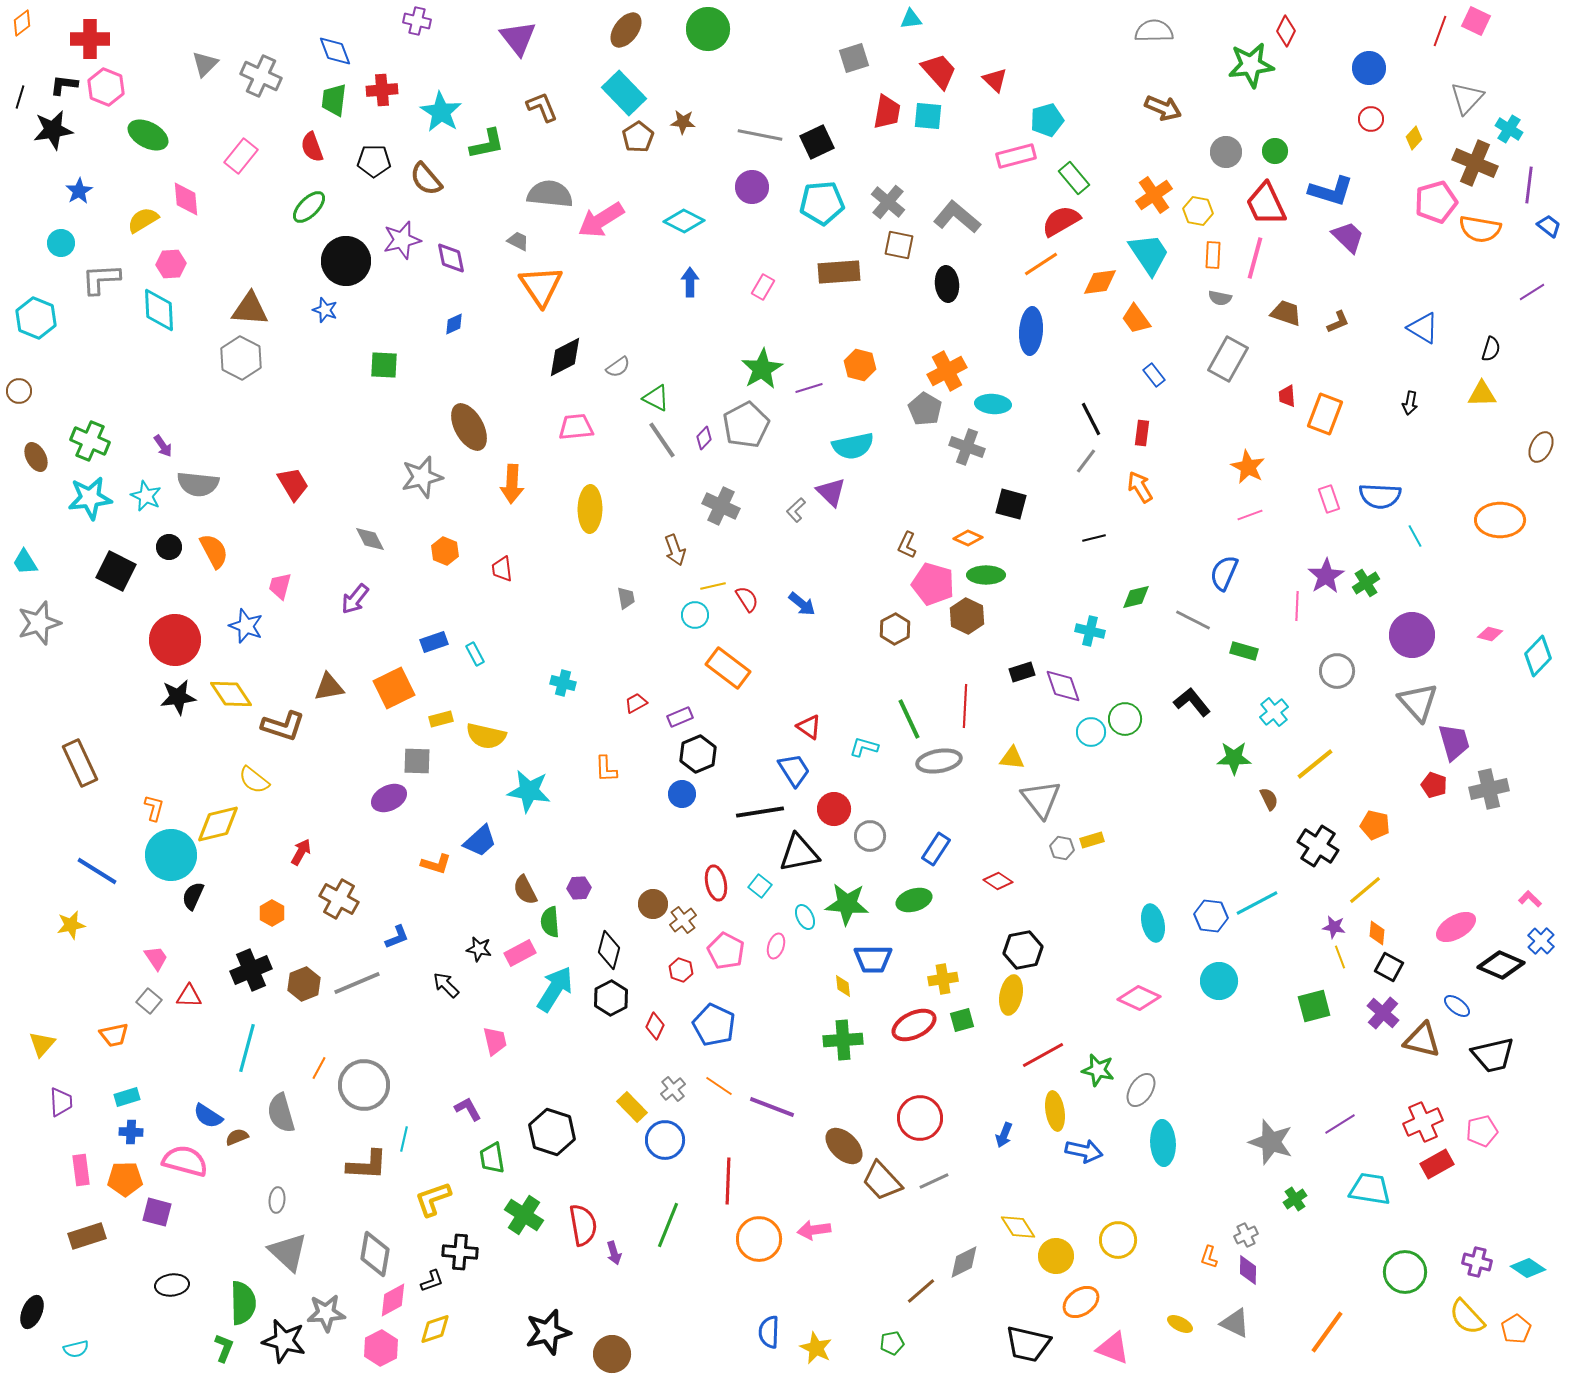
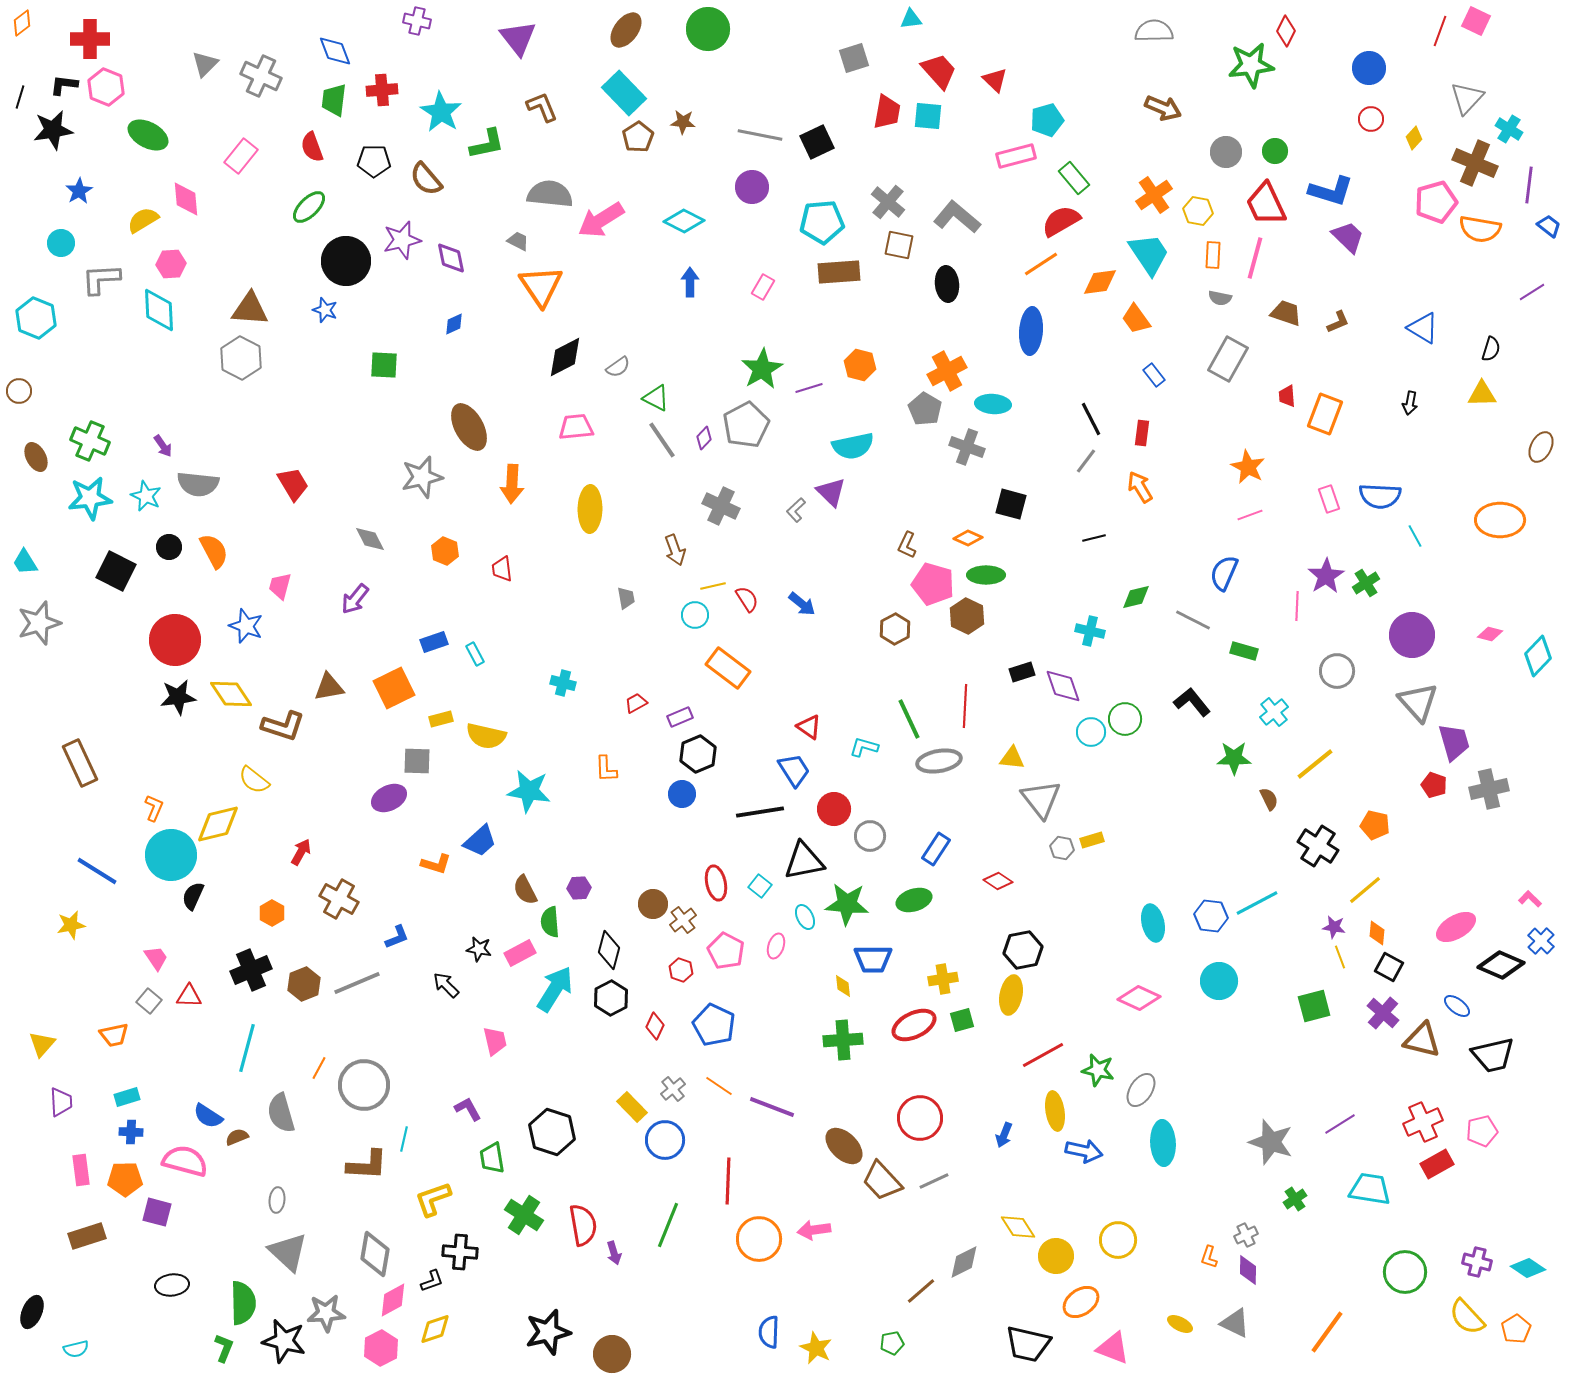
cyan pentagon at (822, 203): moved 19 px down
orange L-shape at (154, 808): rotated 8 degrees clockwise
black triangle at (799, 853): moved 5 px right, 8 px down
